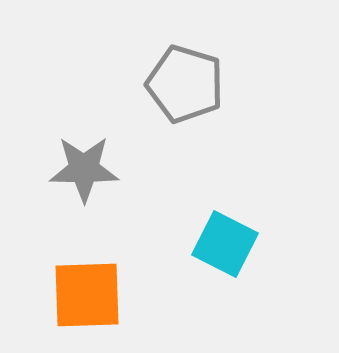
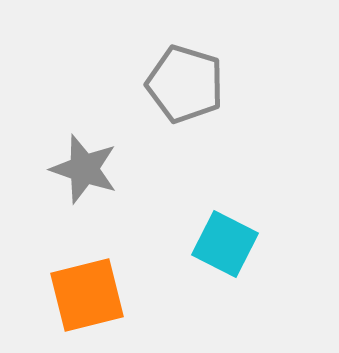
gray star: rotated 18 degrees clockwise
orange square: rotated 12 degrees counterclockwise
